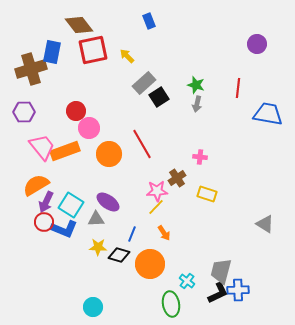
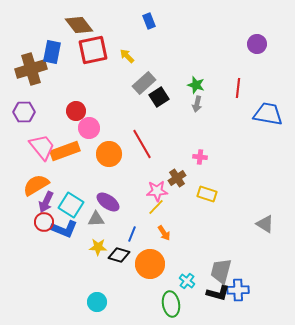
black L-shape at (218, 293): rotated 40 degrees clockwise
cyan circle at (93, 307): moved 4 px right, 5 px up
